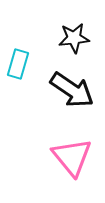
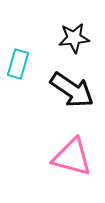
pink triangle: rotated 36 degrees counterclockwise
